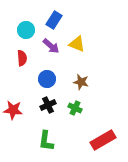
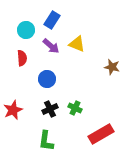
blue rectangle: moved 2 px left
brown star: moved 31 px right, 15 px up
black cross: moved 2 px right, 4 px down
red star: rotated 30 degrees counterclockwise
red rectangle: moved 2 px left, 6 px up
